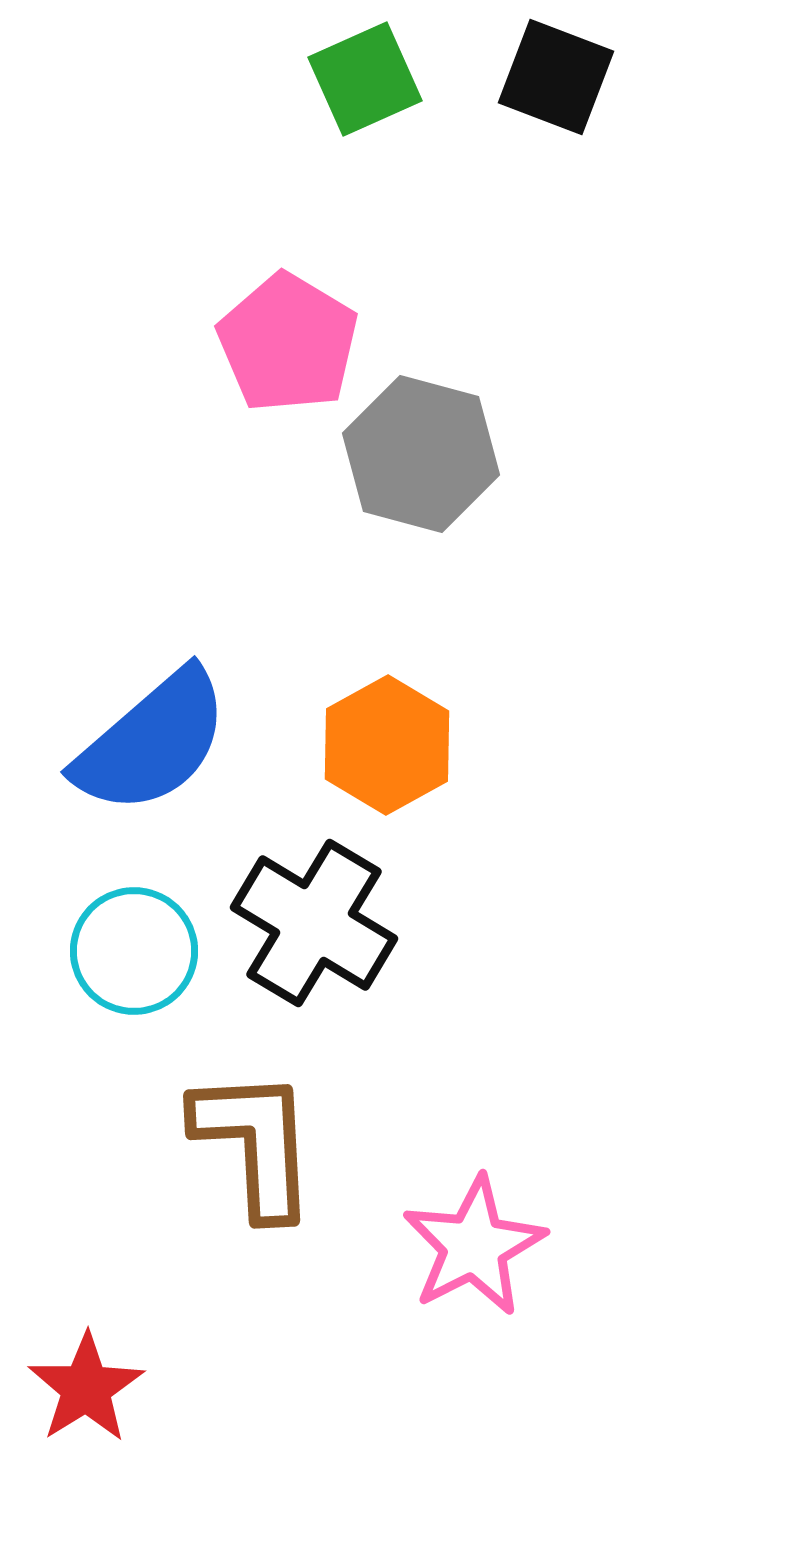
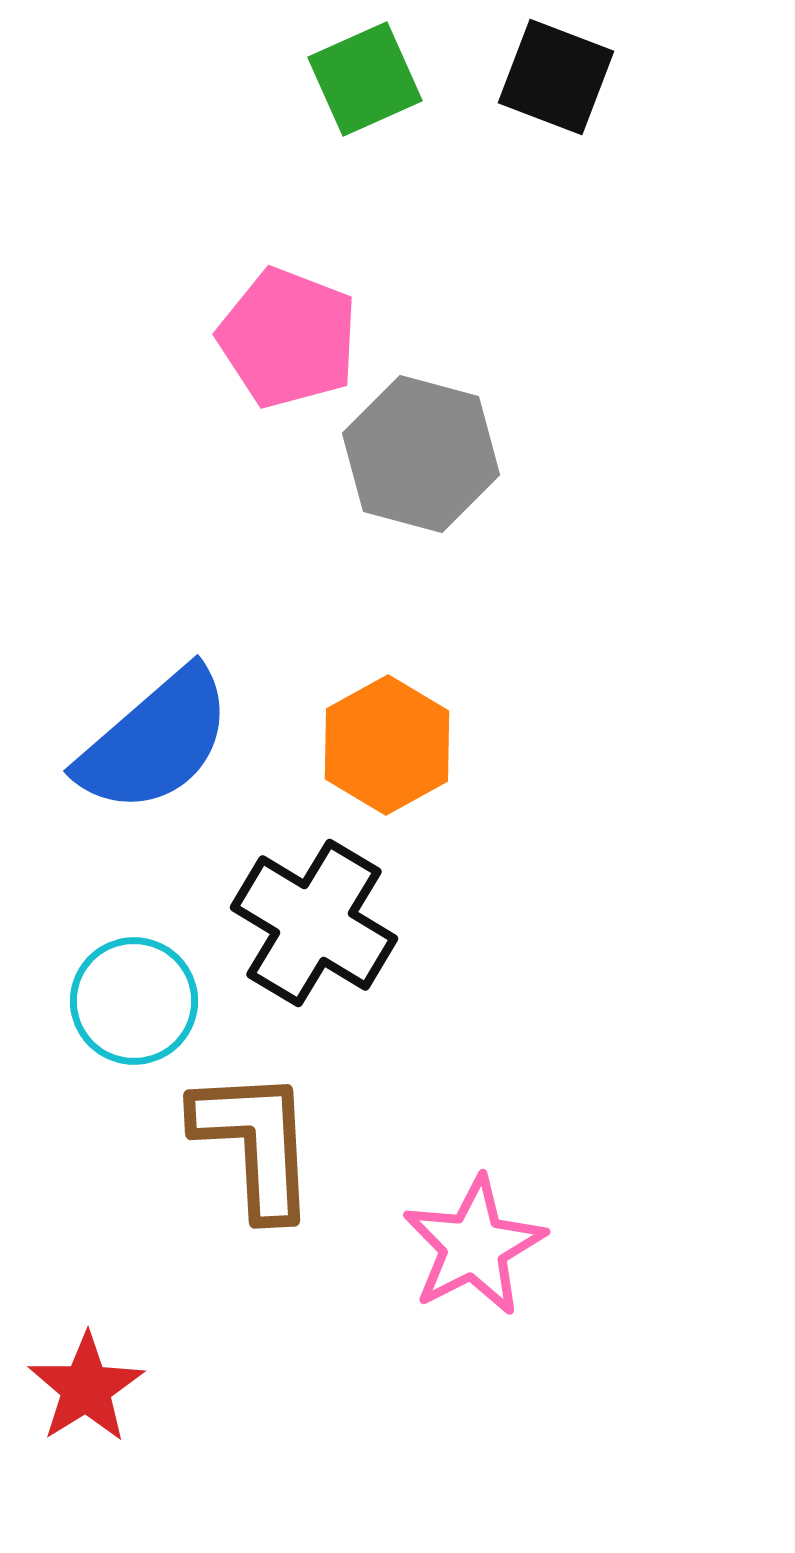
pink pentagon: moved 5 px up; rotated 10 degrees counterclockwise
blue semicircle: moved 3 px right, 1 px up
cyan circle: moved 50 px down
